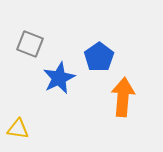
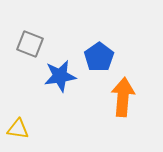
blue star: moved 1 px right, 2 px up; rotated 16 degrees clockwise
